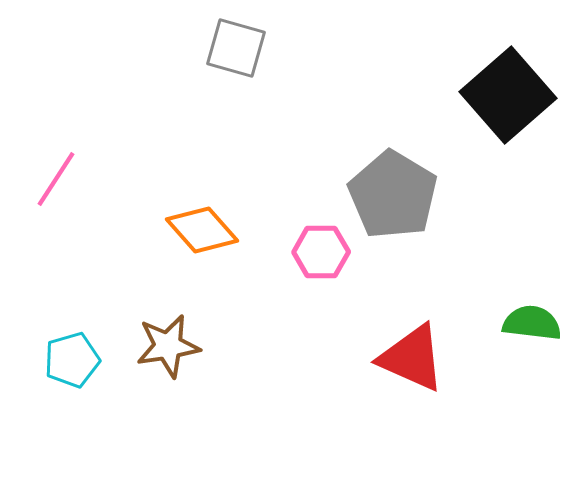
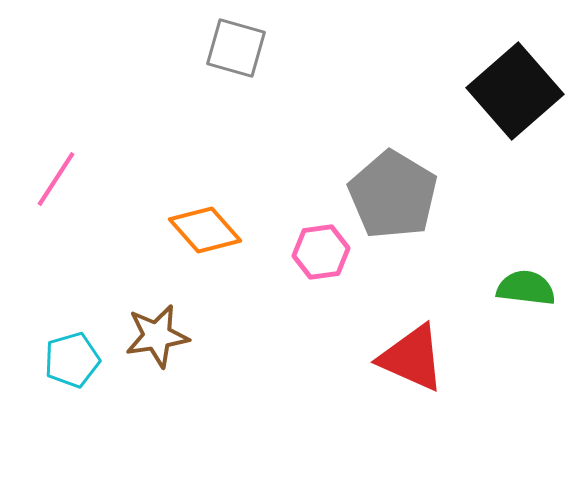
black square: moved 7 px right, 4 px up
orange diamond: moved 3 px right
pink hexagon: rotated 8 degrees counterclockwise
green semicircle: moved 6 px left, 35 px up
brown star: moved 11 px left, 10 px up
